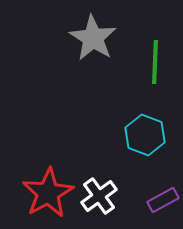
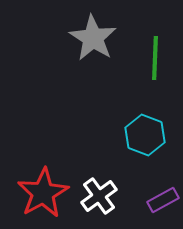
green line: moved 4 px up
red star: moved 5 px left
